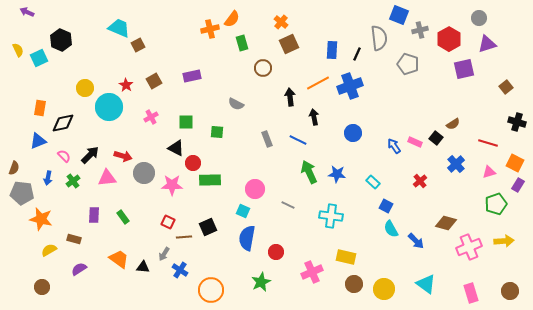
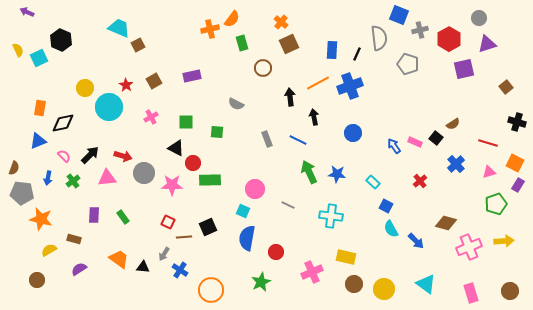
brown circle at (42, 287): moved 5 px left, 7 px up
